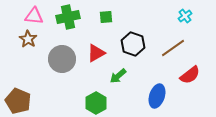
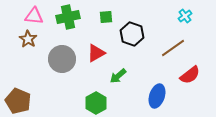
black hexagon: moved 1 px left, 10 px up
